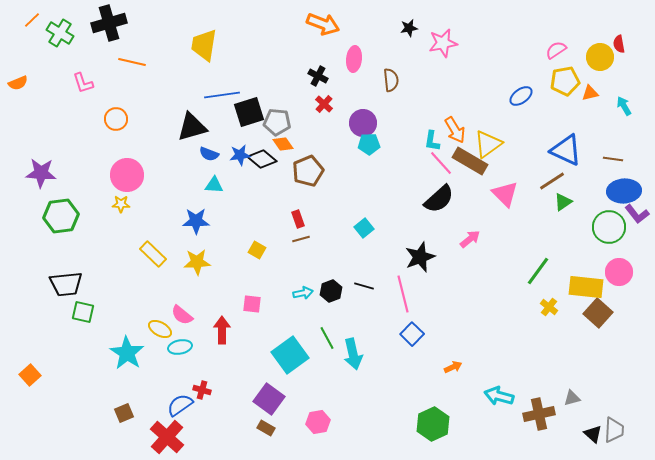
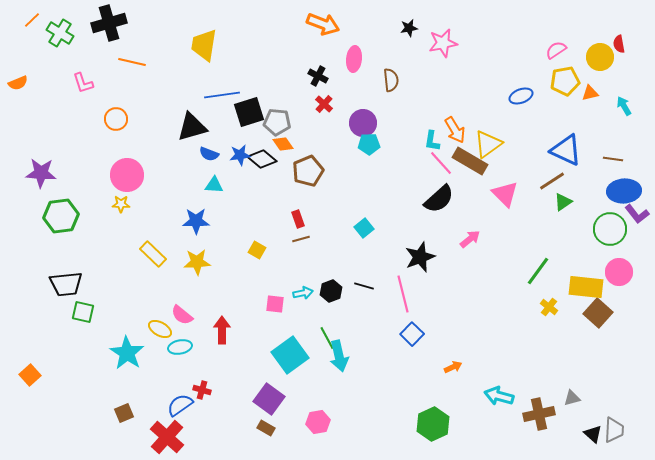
blue ellipse at (521, 96): rotated 15 degrees clockwise
green circle at (609, 227): moved 1 px right, 2 px down
pink square at (252, 304): moved 23 px right
cyan arrow at (353, 354): moved 14 px left, 2 px down
